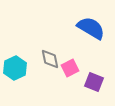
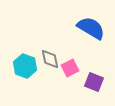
cyan hexagon: moved 10 px right, 2 px up; rotated 15 degrees counterclockwise
